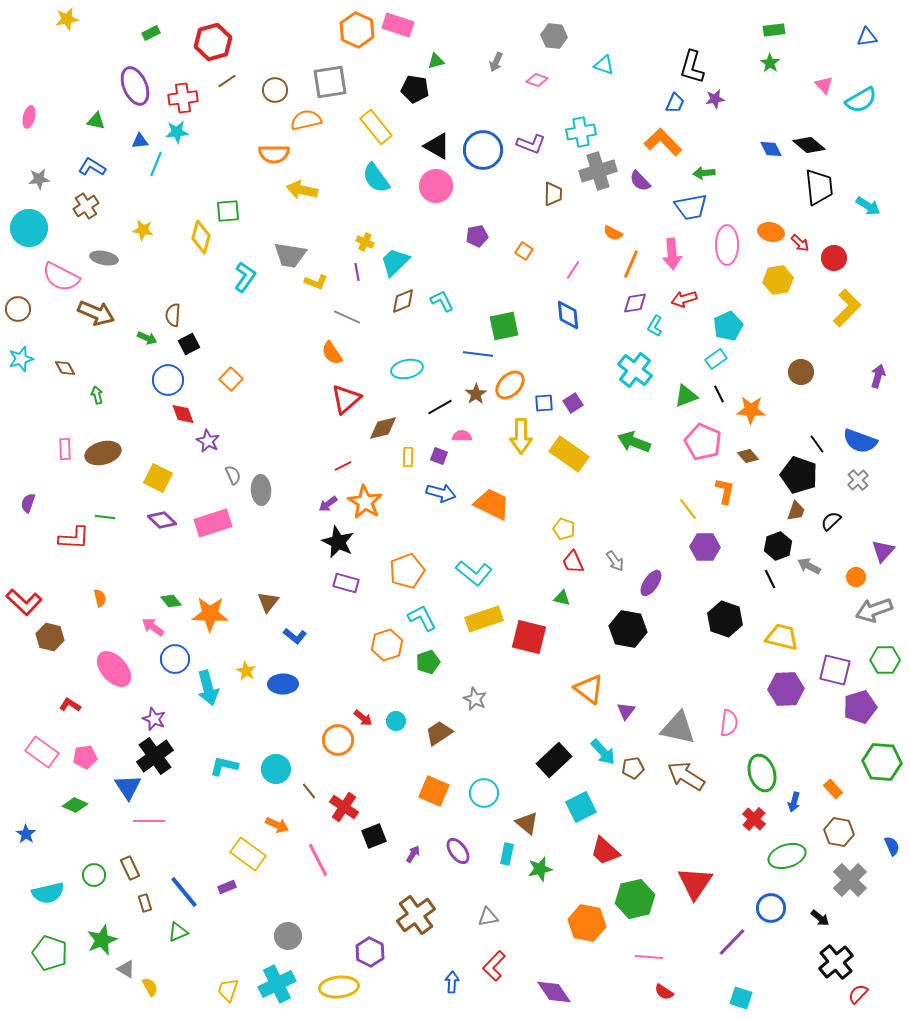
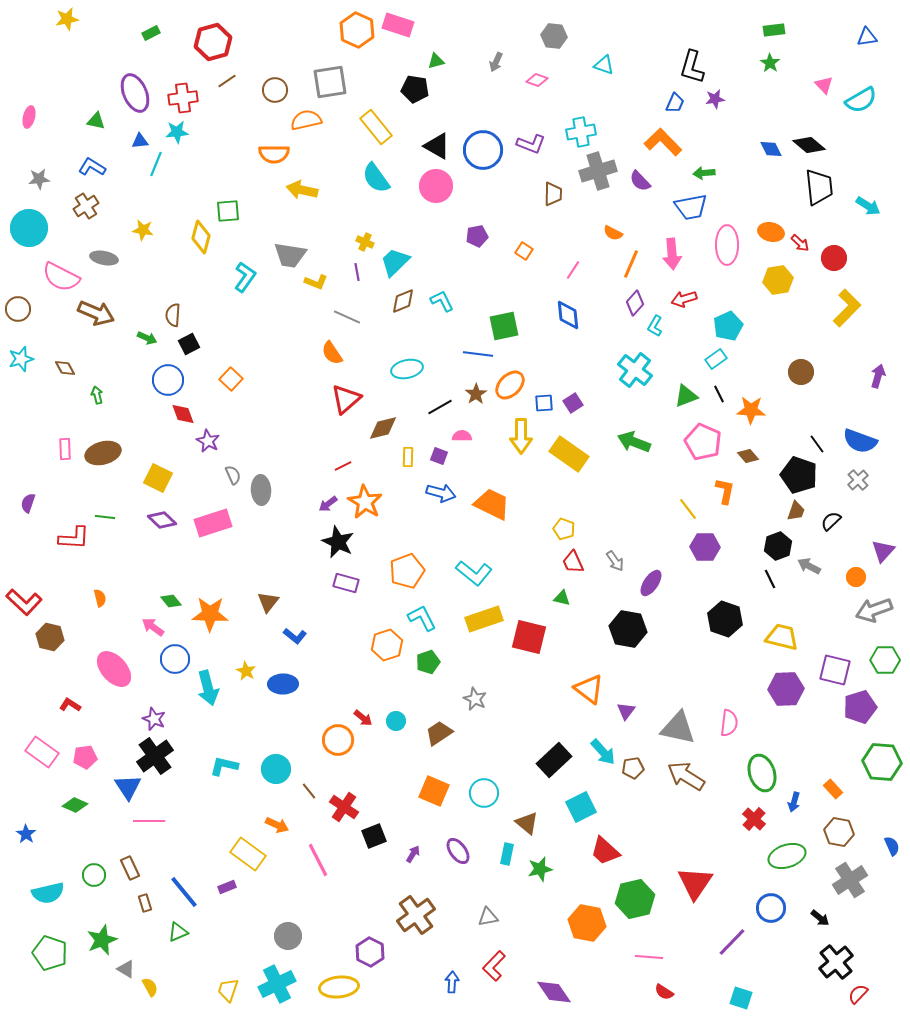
purple ellipse at (135, 86): moved 7 px down
purple diamond at (635, 303): rotated 40 degrees counterclockwise
gray cross at (850, 880): rotated 12 degrees clockwise
